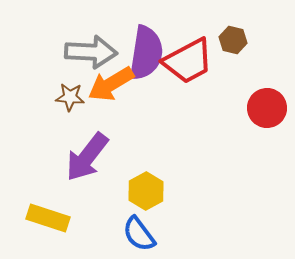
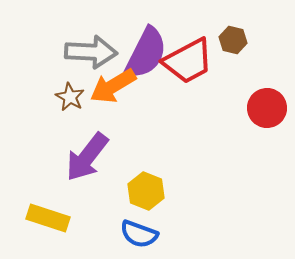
purple semicircle: rotated 18 degrees clockwise
orange arrow: moved 2 px right, 2 px down
brown star: rotated 24 degrees clockwise
yellow hexagon: rotated 9 degrees counterclockwise
blue semicircle: rotated 33 degrees counterclockwise
